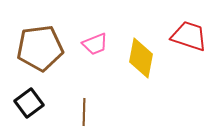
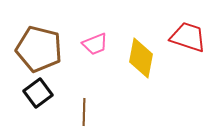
red trapezoid: moved 1 px left, 1 px down
brown pentagon: moved 1 px left, 1 px down; rotated 21 degrees clockwise
black square: moved 9 px right, 10 px up
